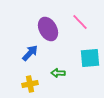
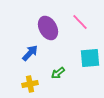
purple ellipse: moved 1 px up
green arrow: rotated 40 degrees counterclockwise
